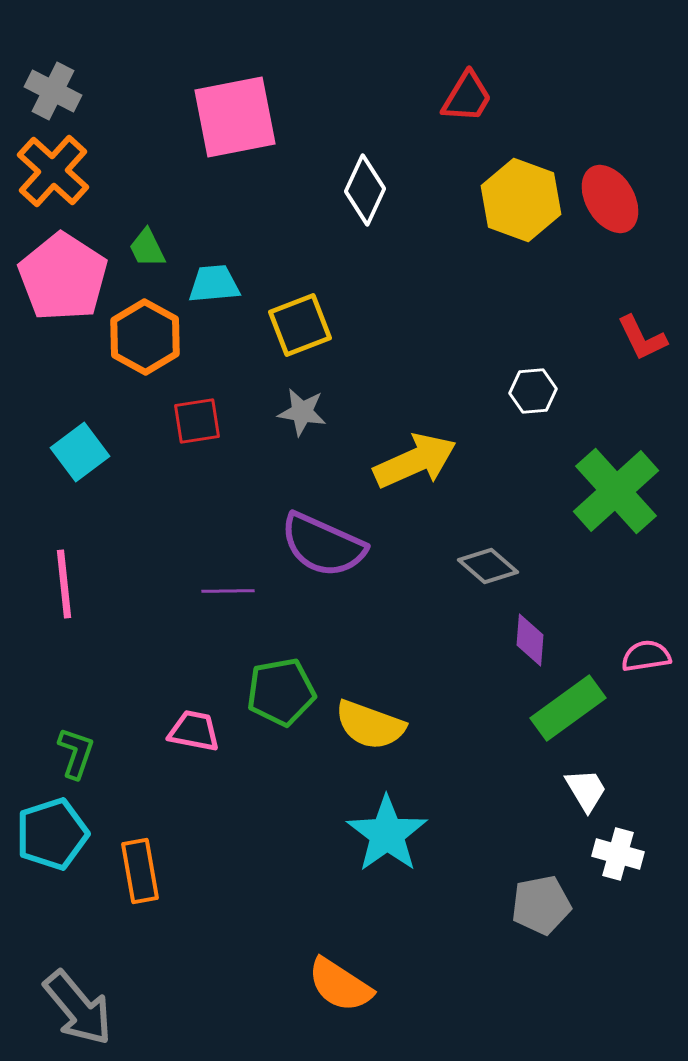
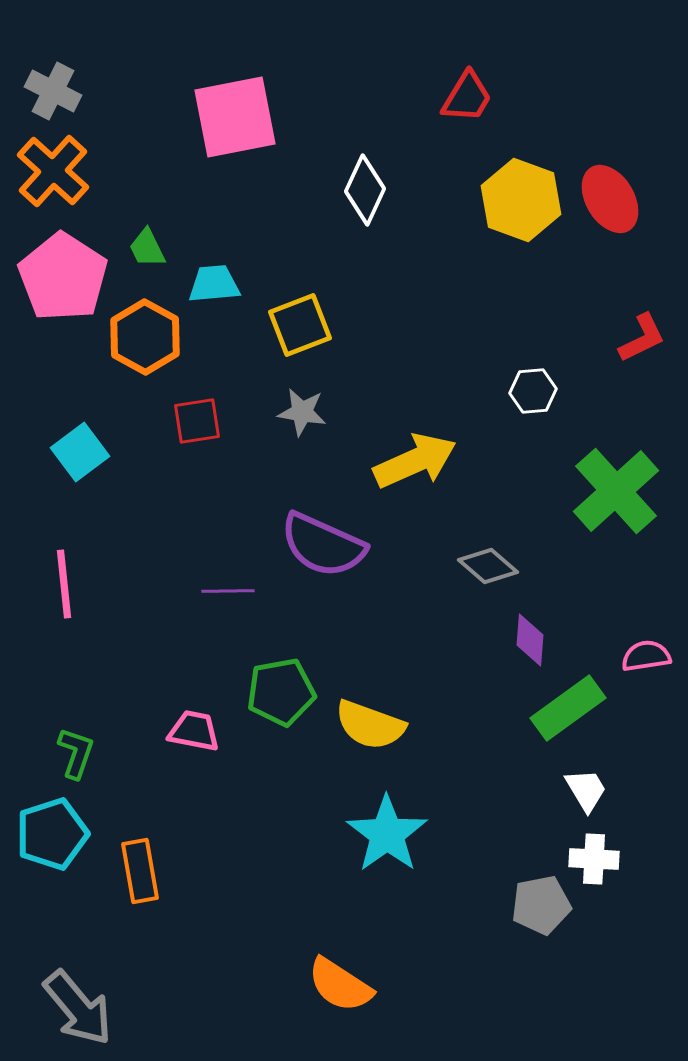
red L-shape: rotated 90 degrees counterclockwise
white cross: moved 24 px left, 5 px down; rotated 12 degrees counterclockwise
